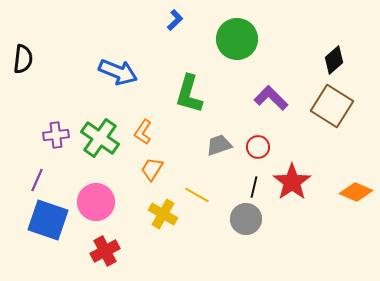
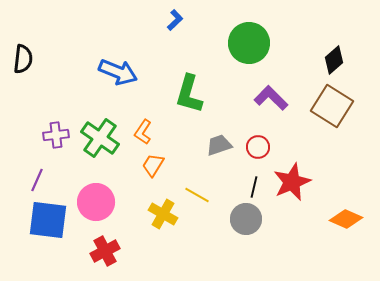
green circle: moved 12 px right, 4 px down
orange trapezoid: moved 1 px right, 4 px up
red star: rotated 12 degrees clockwise
orange diamond: moved 10 px left, 27 px down
blue square: rotated 12 degrees counterclockwise
